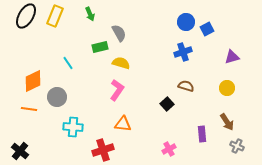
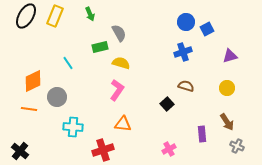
purple triangle: moved 2 px left, 1 px up
